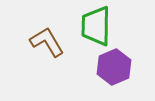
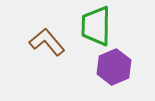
brown L-shape: rotated 9 degrees counterclockwise
